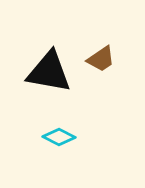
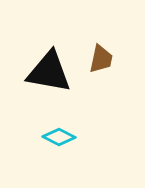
brown trapezoid: rotated 44 degrees counterclockwise
